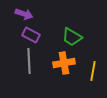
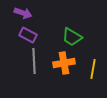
purple arrow: moved 1 px left, 1 px up
purple rectangle: moved 3 px left
gray line: moved 5 px right
yellow line: moved 2 px up
